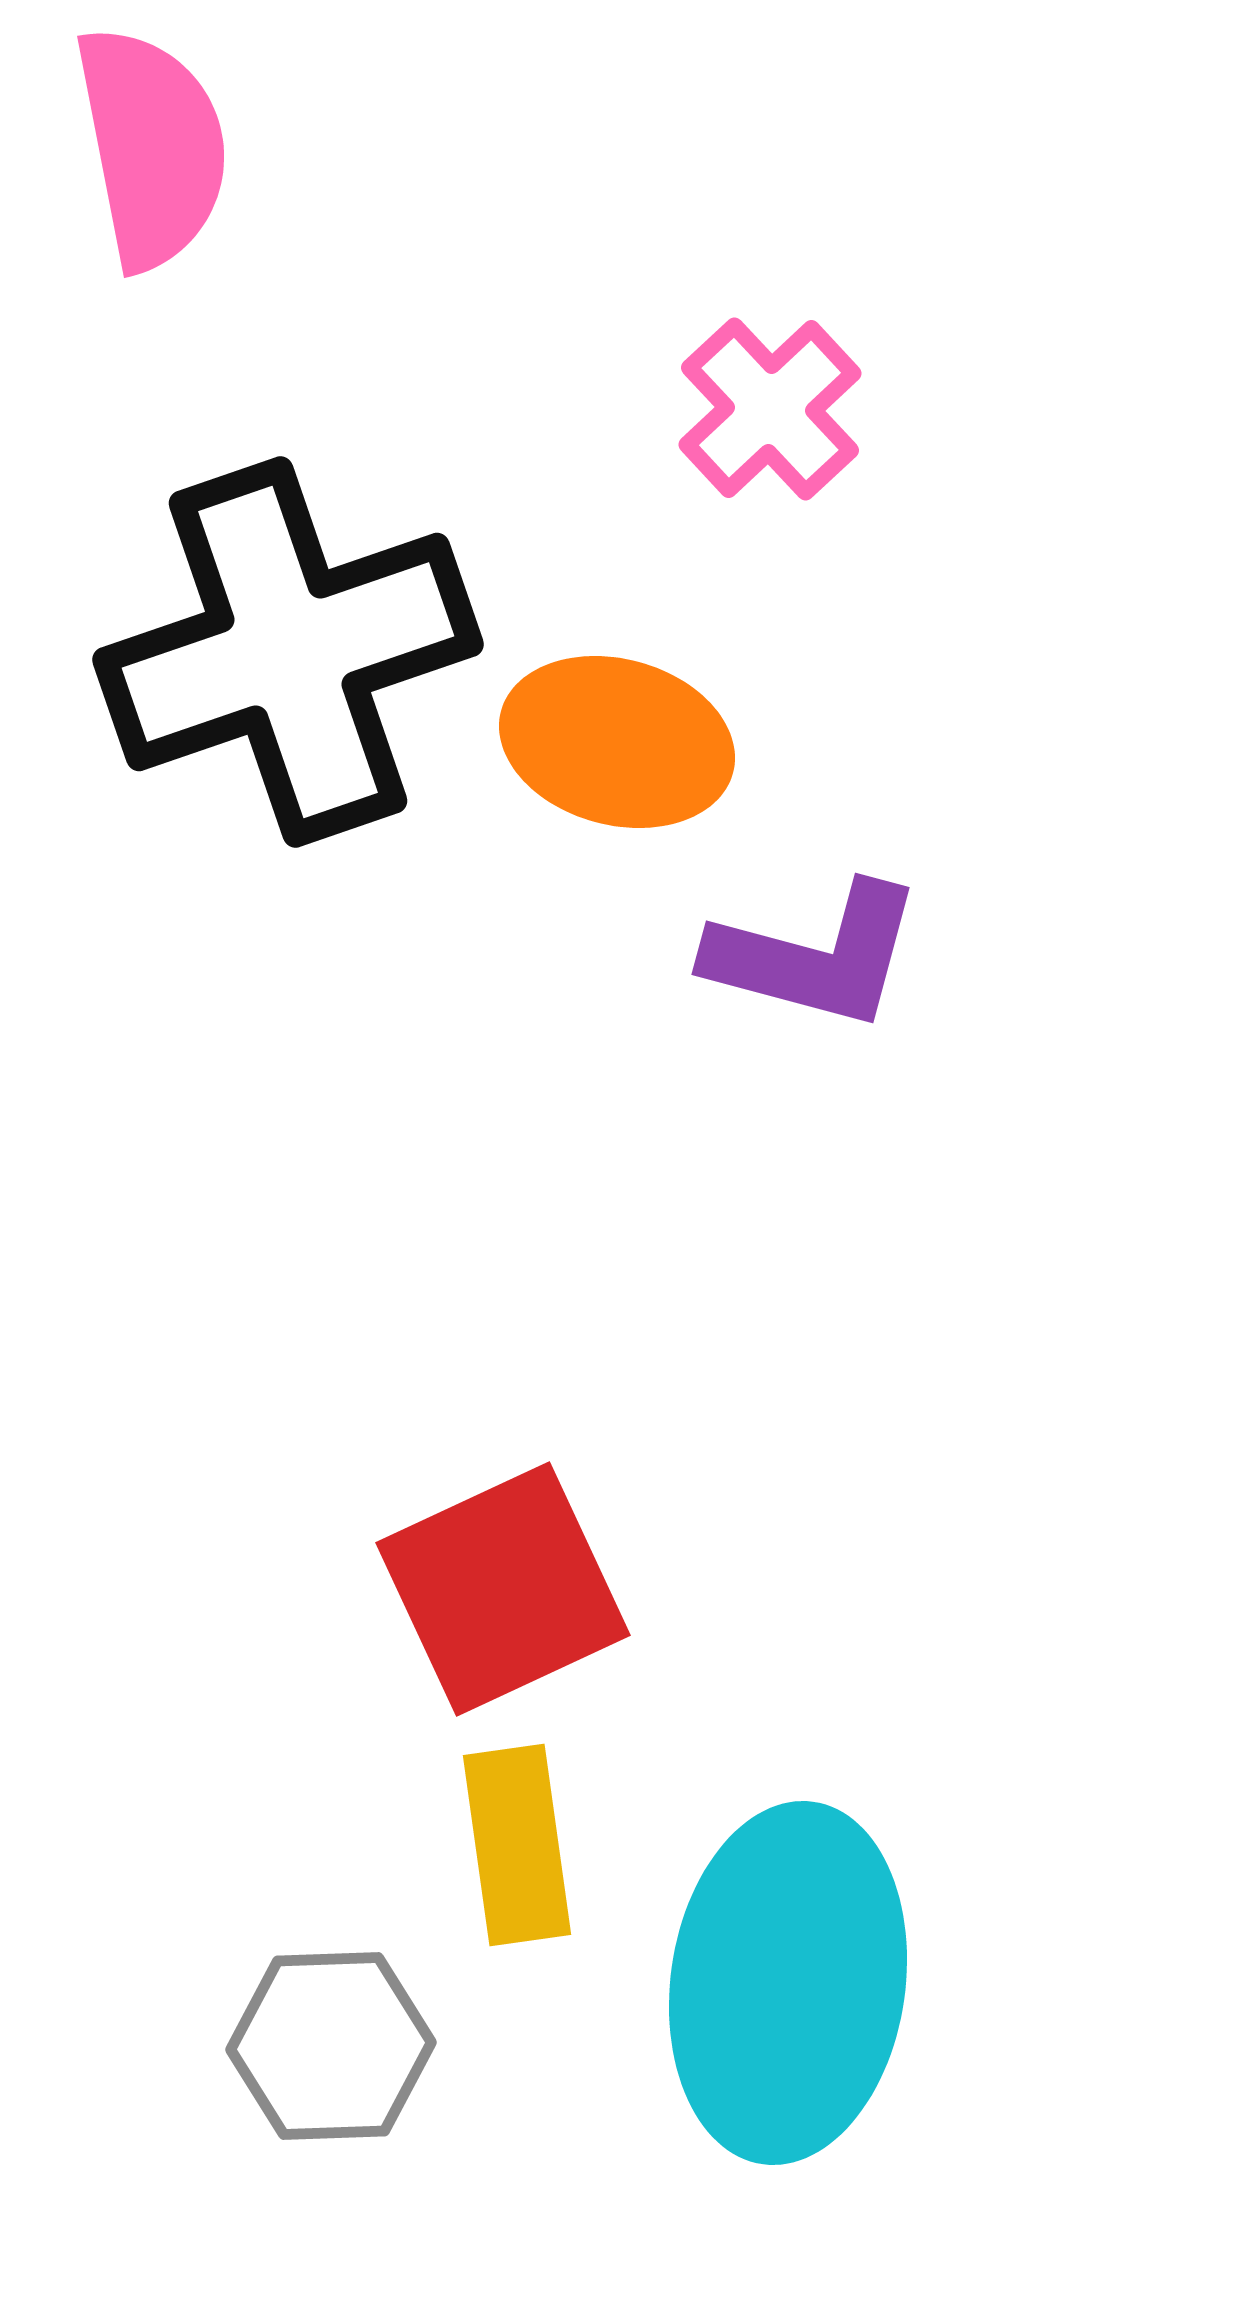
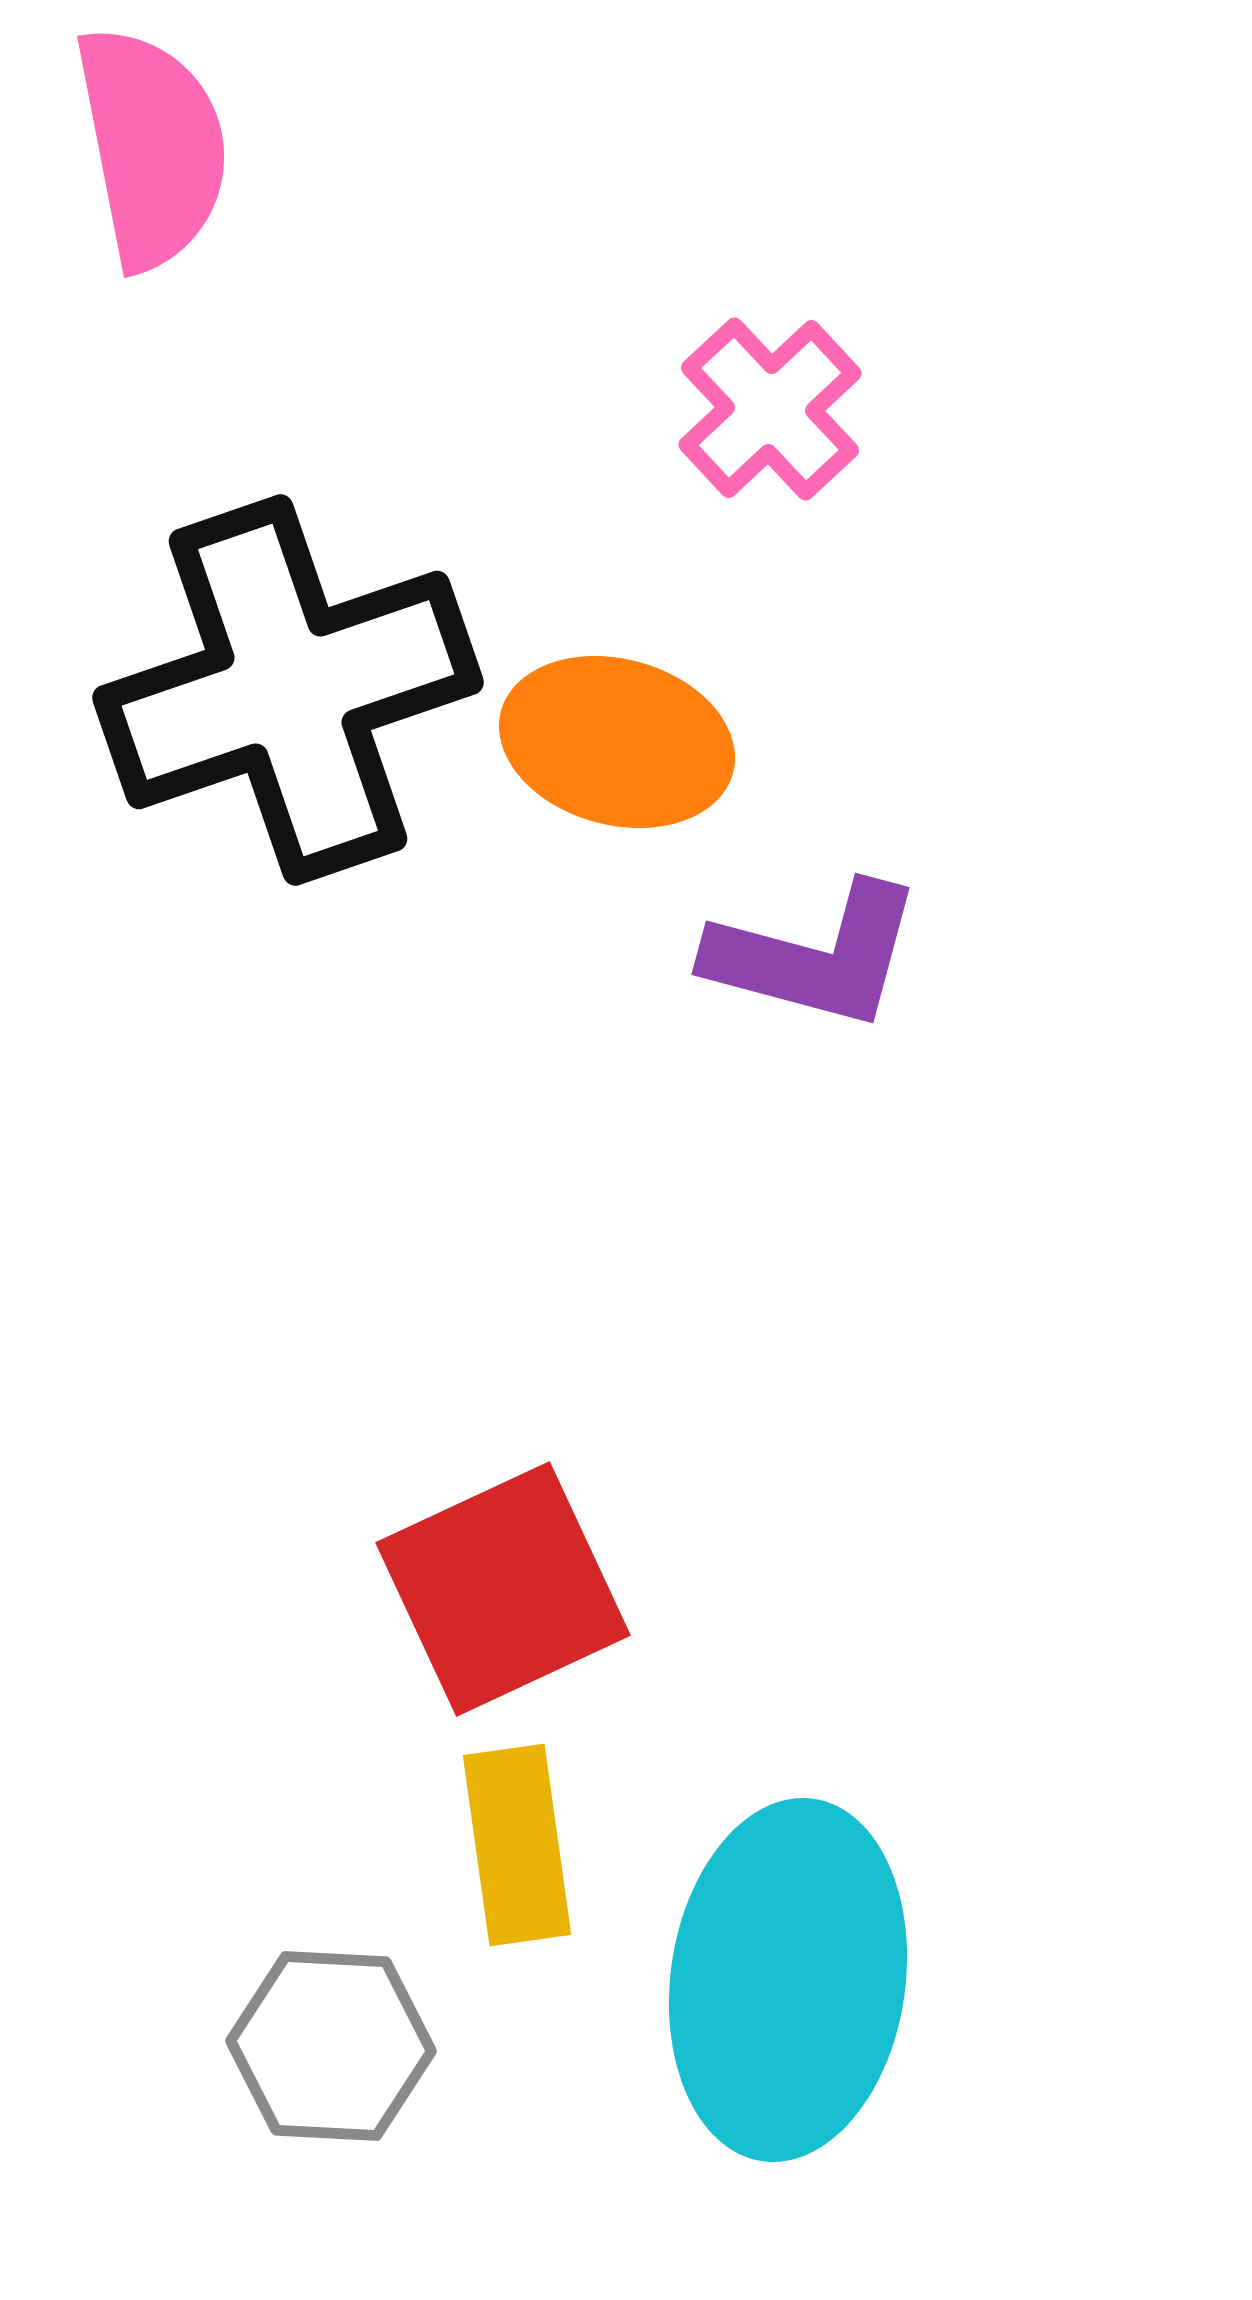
black cross: moved 38 px down
cyan ellipse: moved 3 px up
gray hexagon: rotated 5 degrees clockwise
